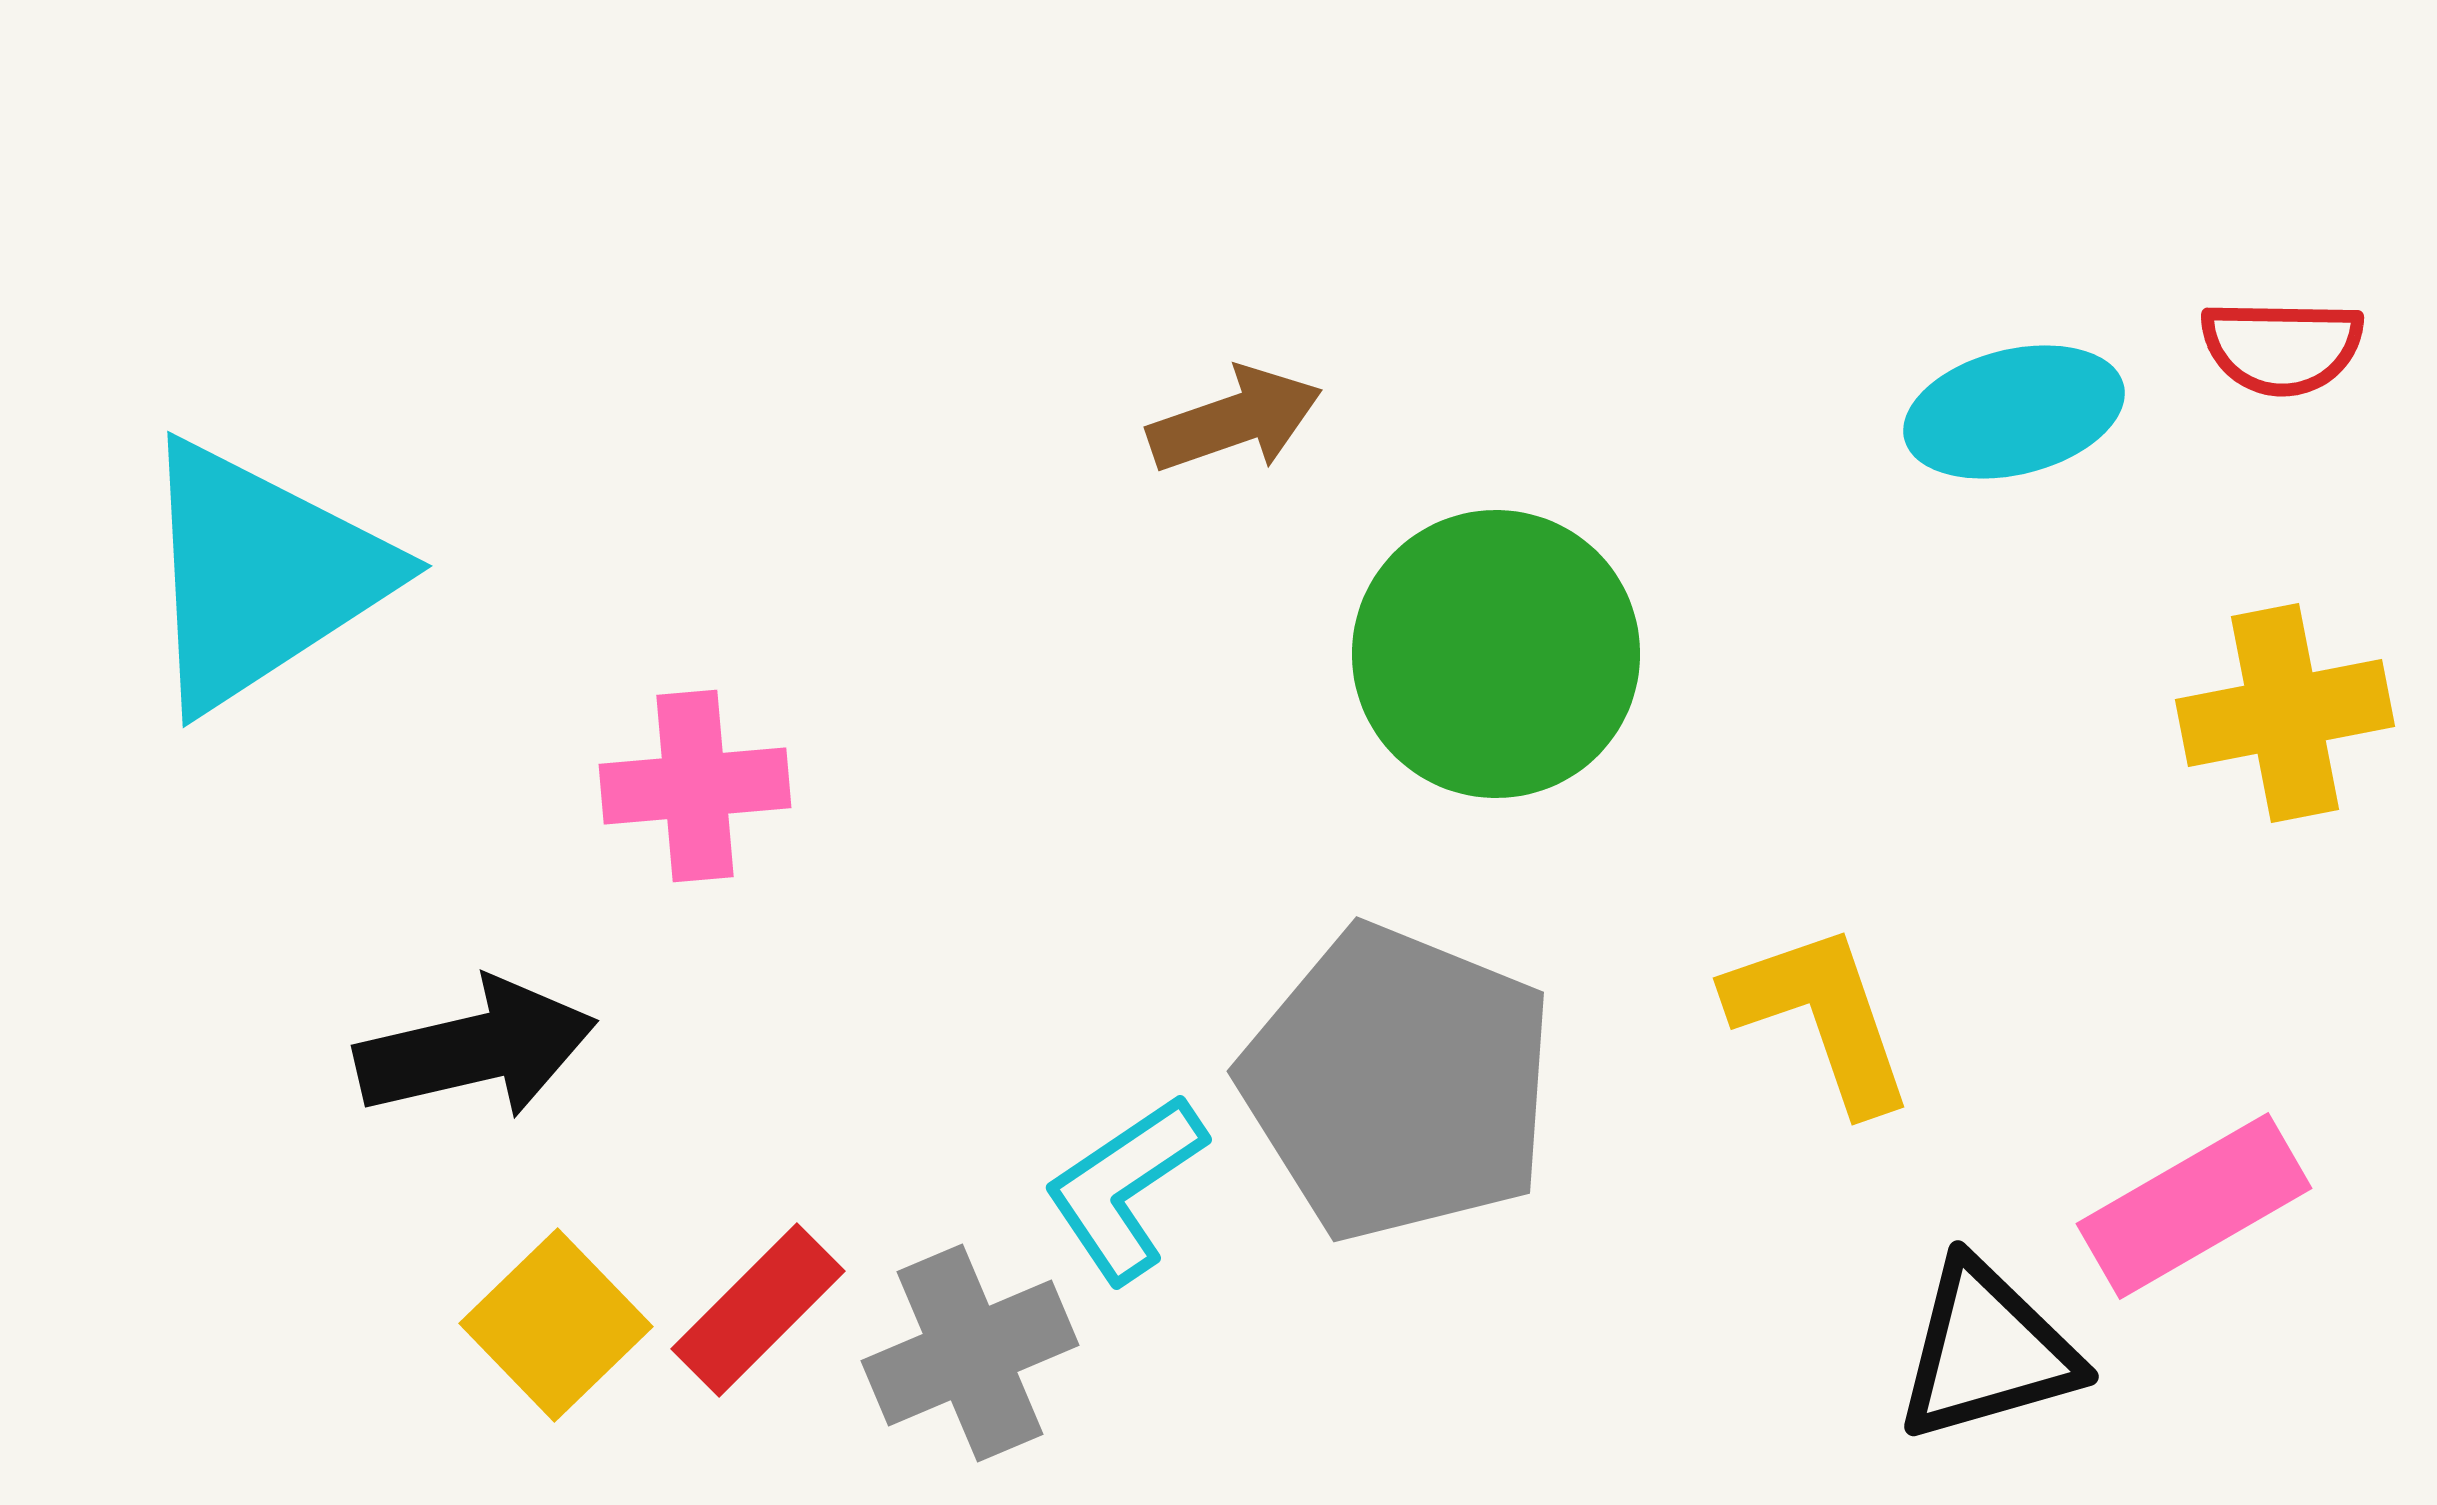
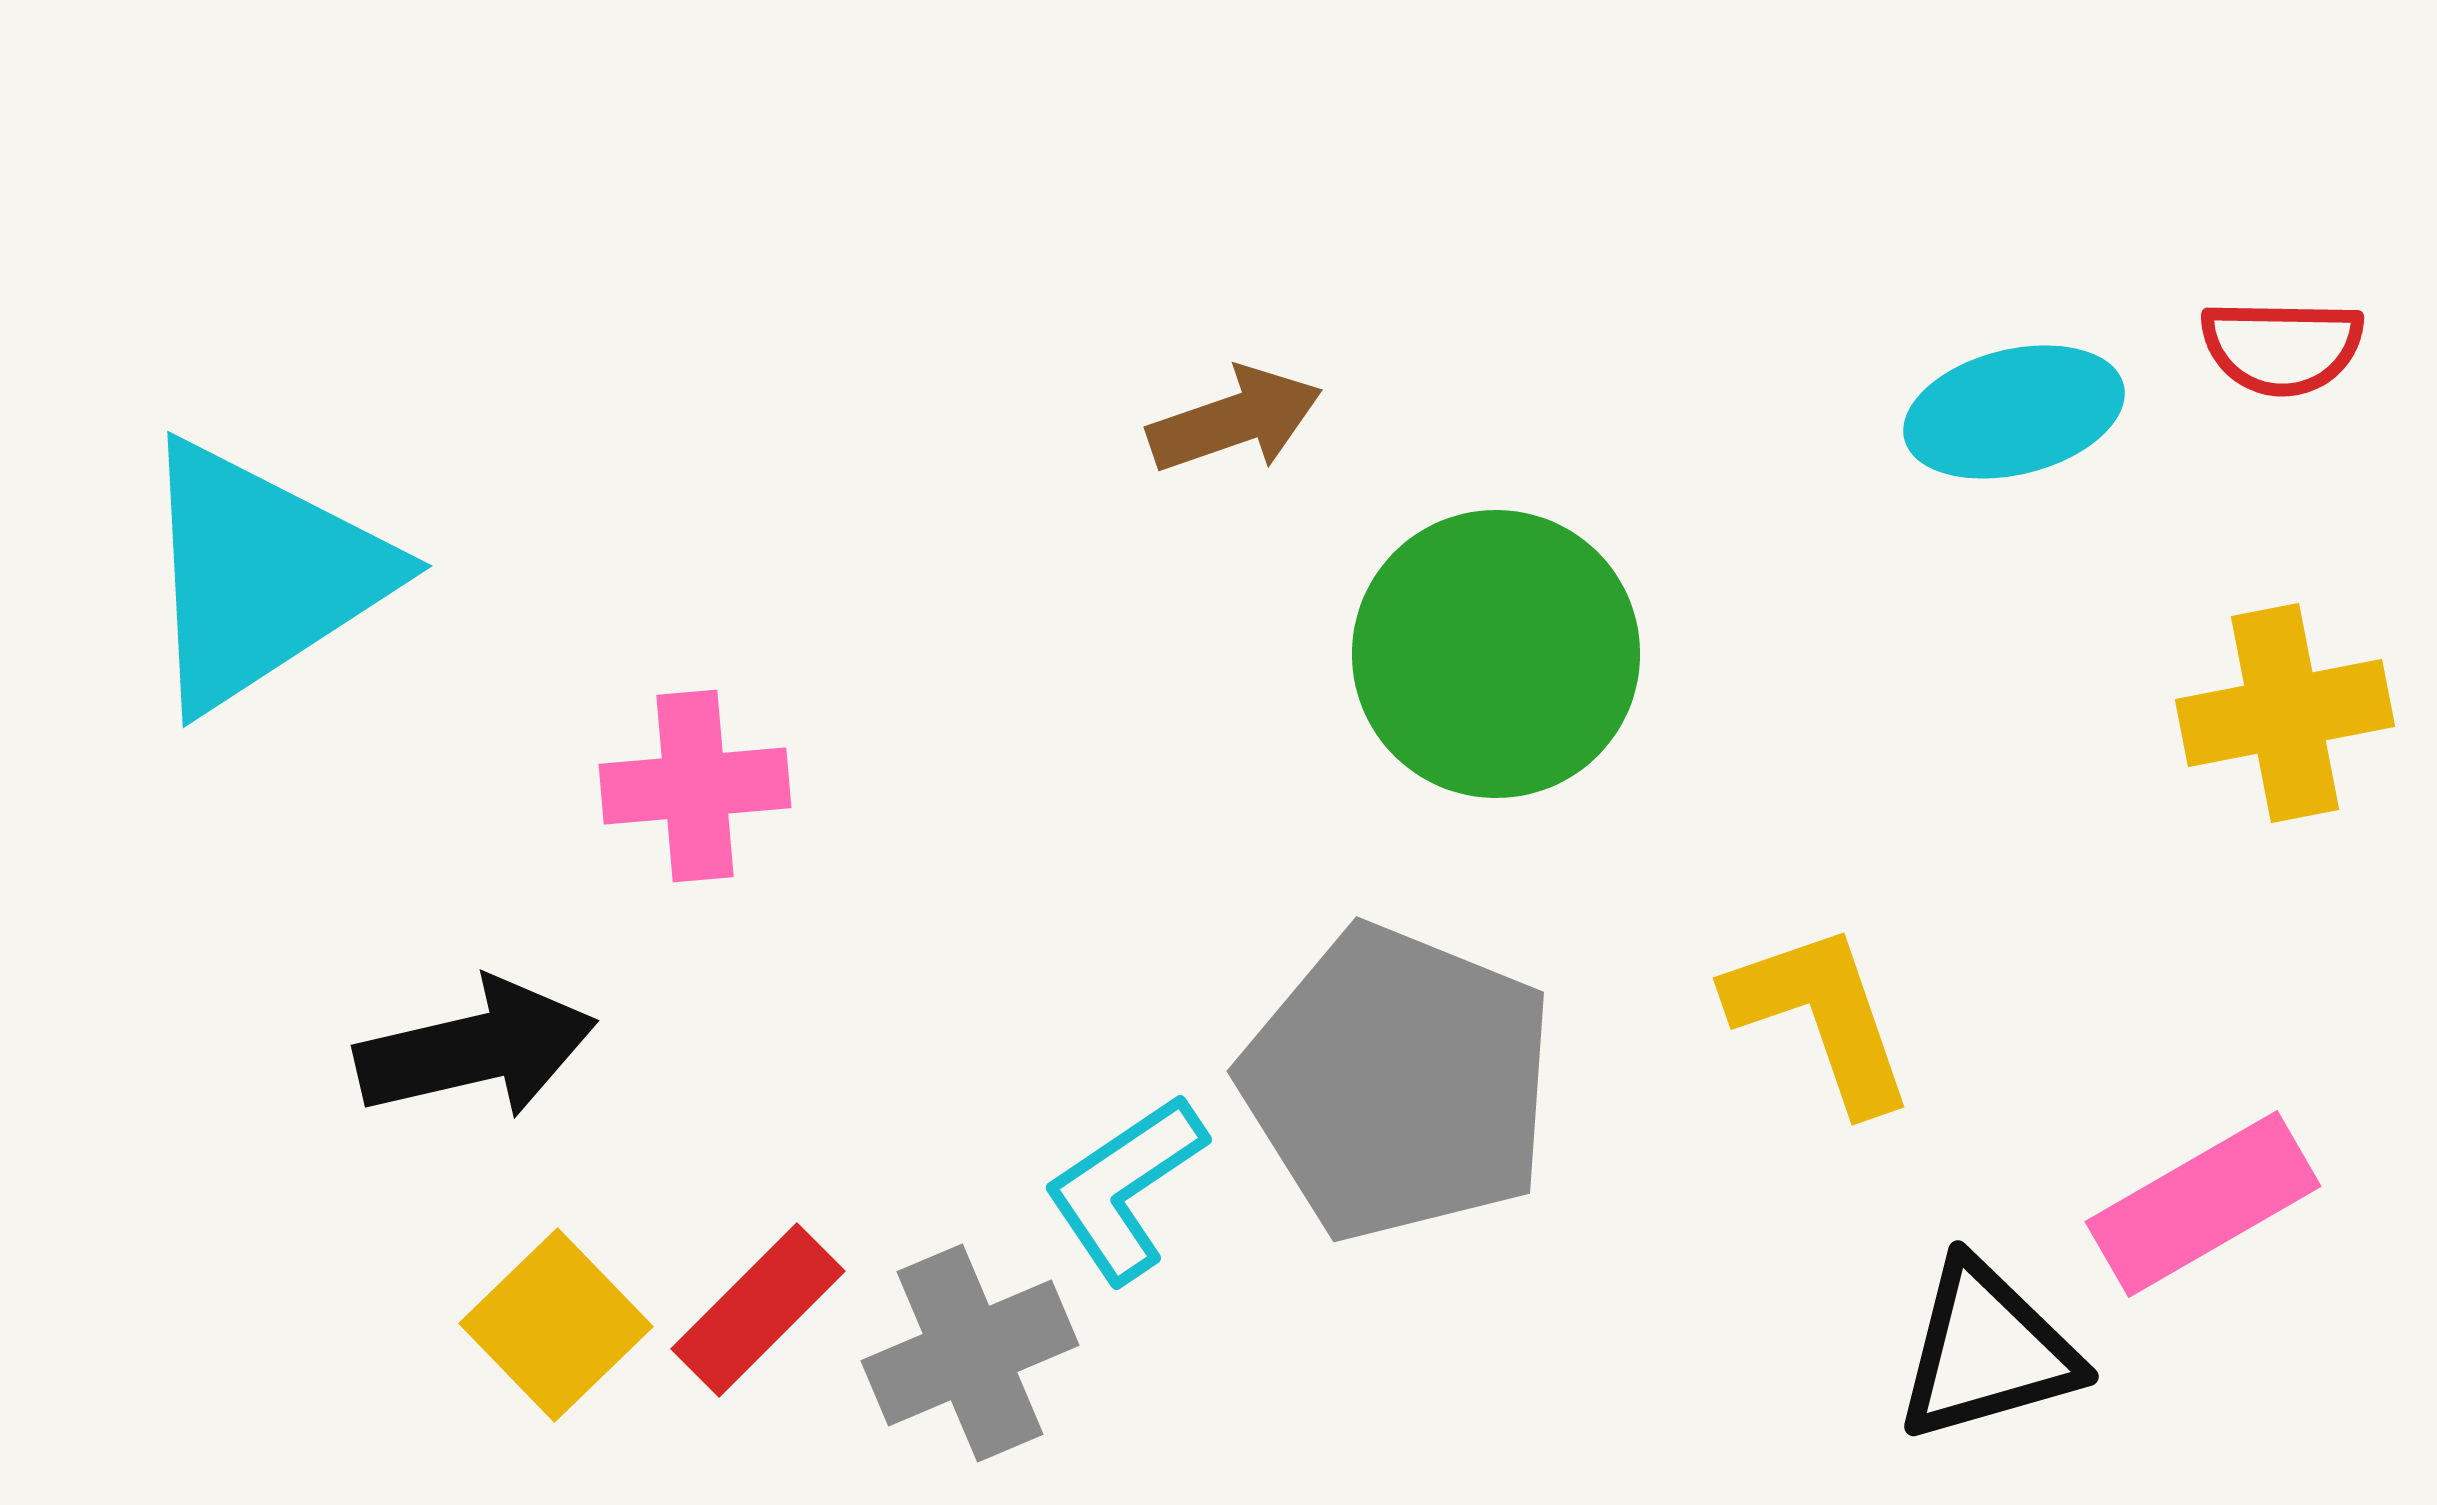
pink rectangle: moved 9 px right, 2 px up
